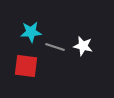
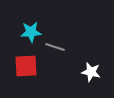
white star: moved 8 px right, 26 px down
red square: rotated 10 degrees counterclockwise
